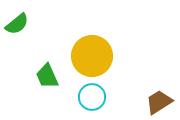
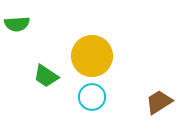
green semicircle: rotated 35 degrees clockwise
green trapezoid: moved 1 px left; rotated 32 degrees counterclockwise
